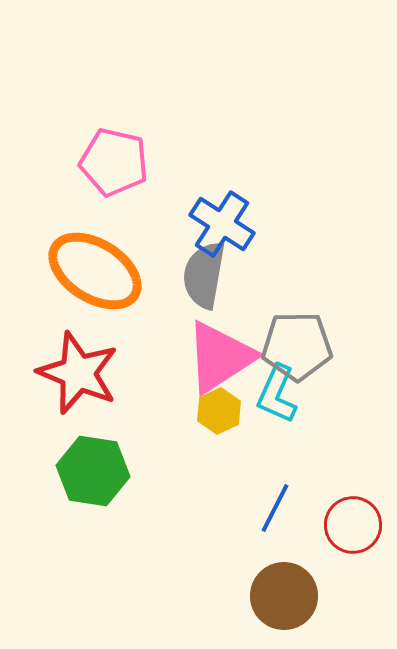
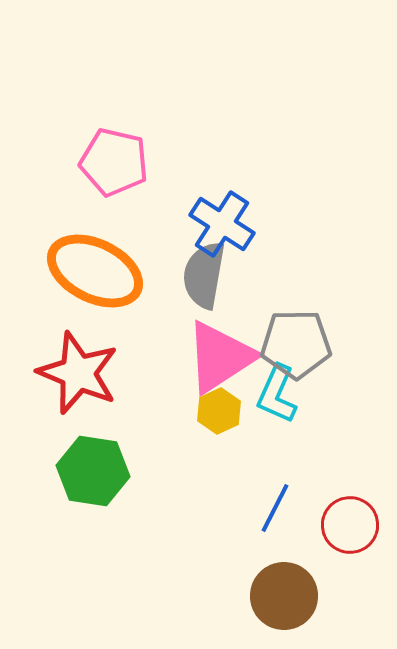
orange ellipse: rotated 6 degrees counterclockwise
gray pentagon: moved 1 px left, 2 px up
red circle: moved 3 px left
